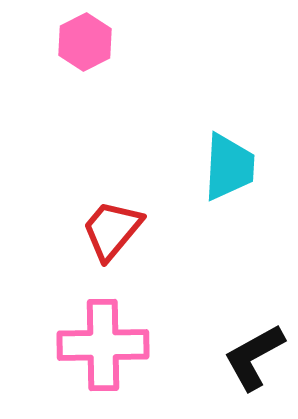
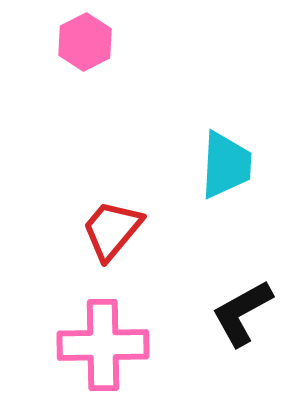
cyan trapezoid: moved 3 px left, 2 px up
black L-shape: moved 12 px left, 44 px up
